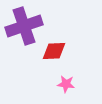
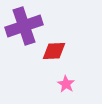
pink star: rotated 24 degrees clockwise
